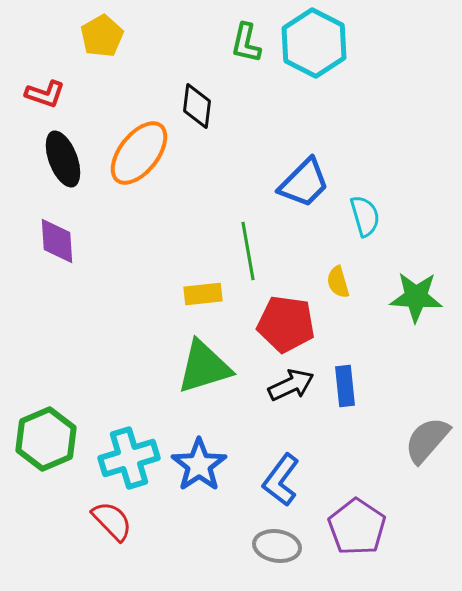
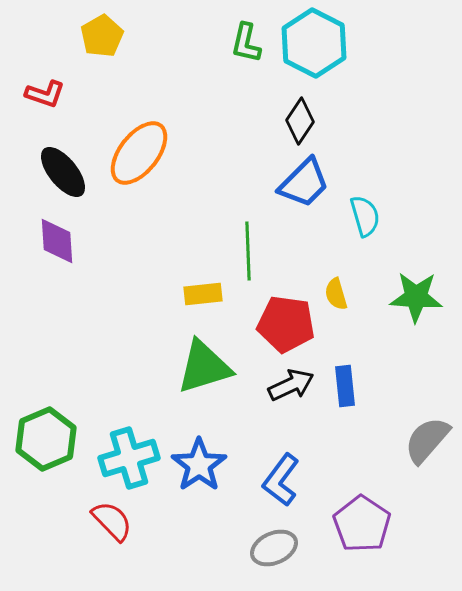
black diamond: moved 103 px right, 15 px down; rotated 27 degrees clockwise
black ellipse: moved 13 px down; rotated 18 degrees counterclockwise
green line: rotated 8 degrees clockwise
yellow semicircle: moved 2 px left, 12 px down
purple pentagon: moved 5 px right, 3 px up
gray ellipse: moved 3 px left, 2 px down; rotated 33 degrees counterclockwise
